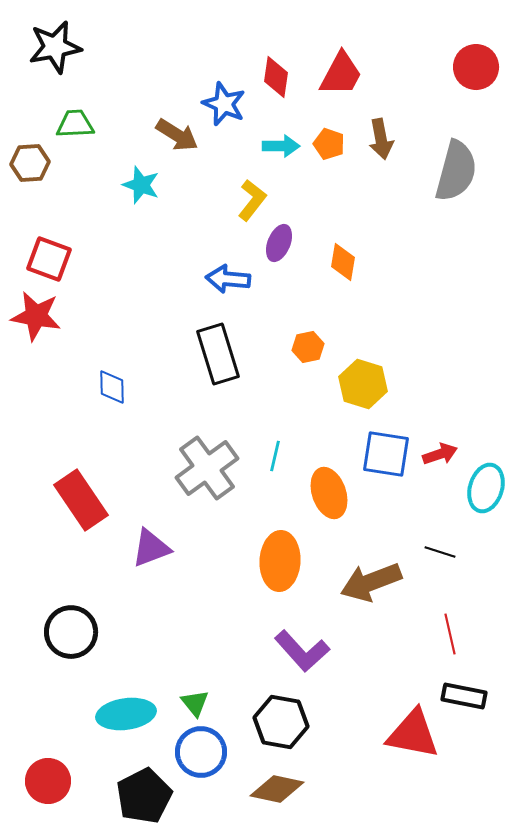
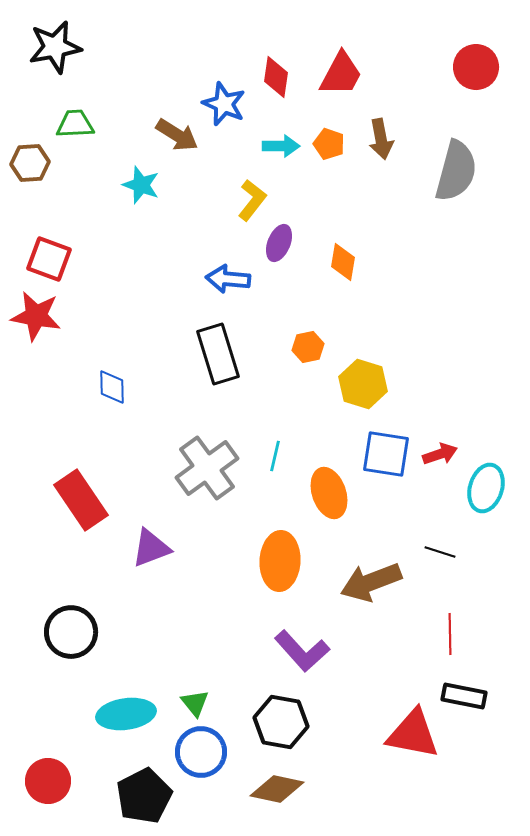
red line at (450, 634): rotated 12 degrees clockwise
